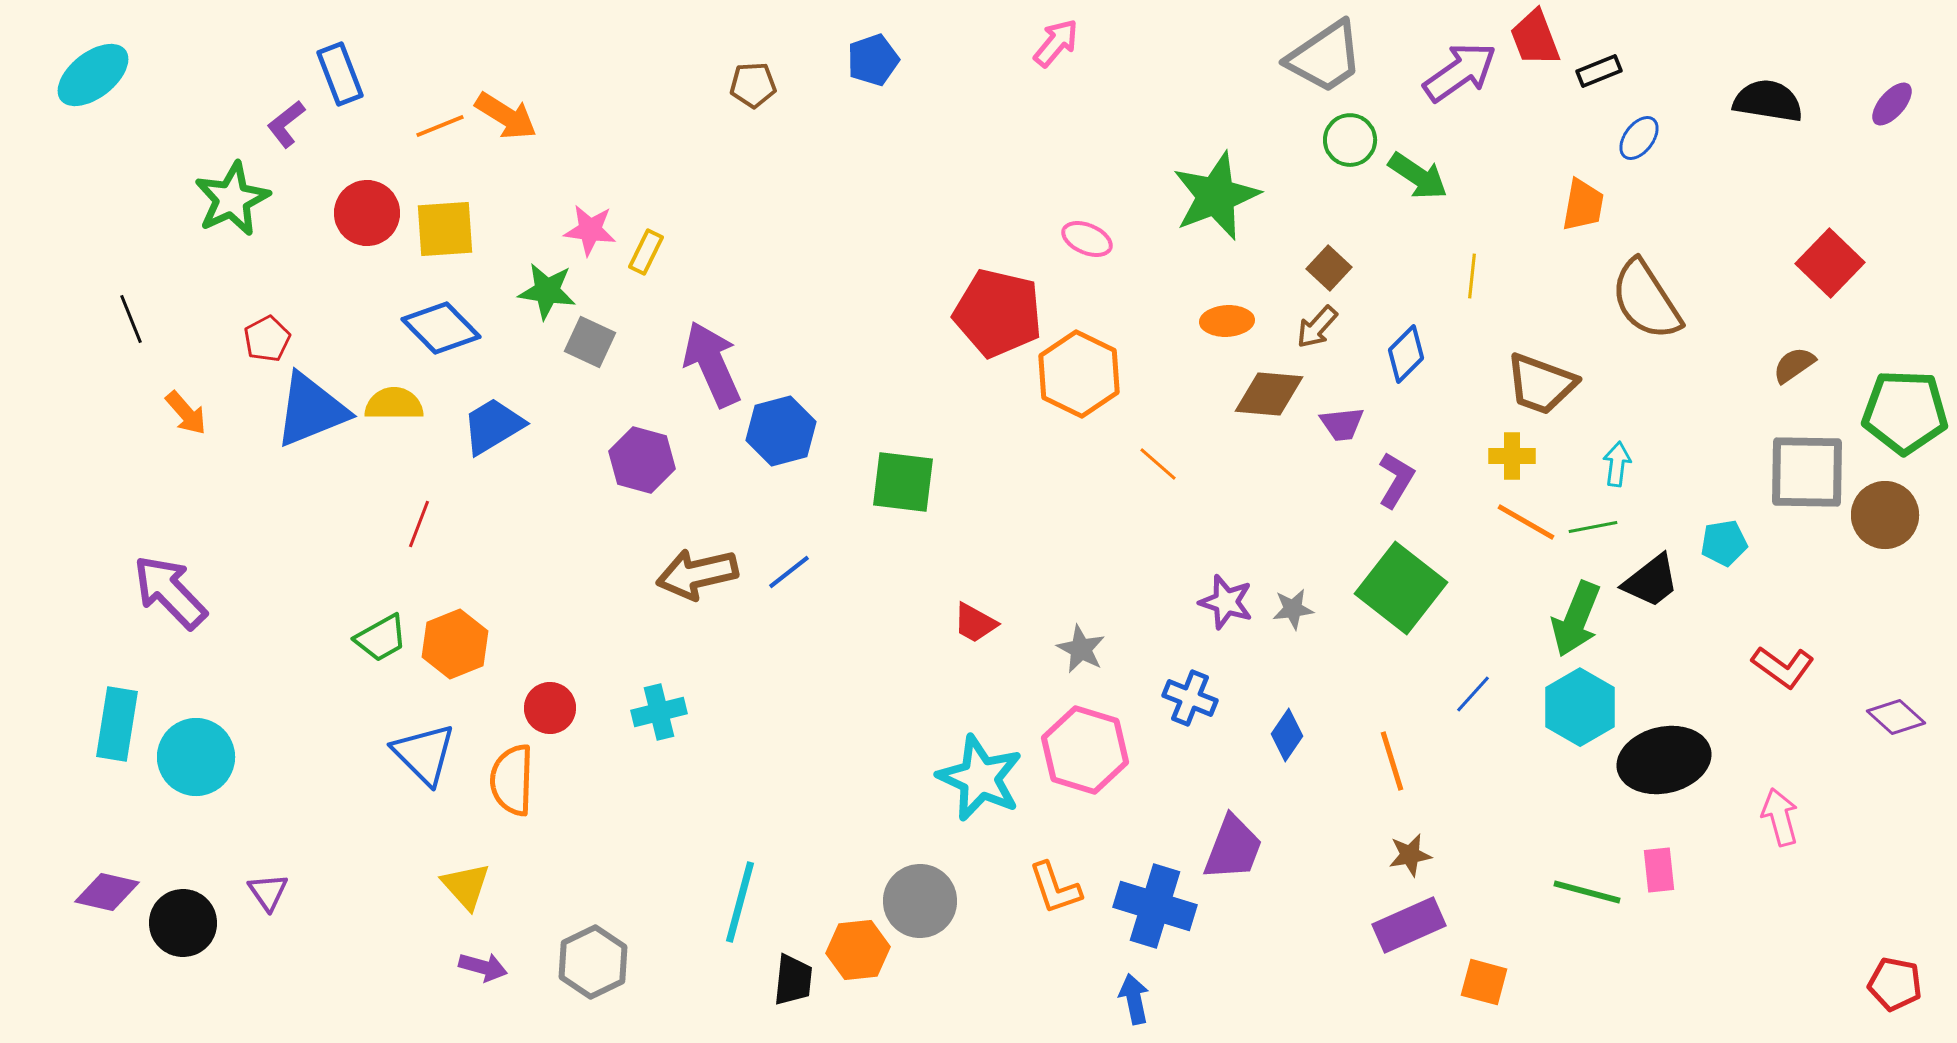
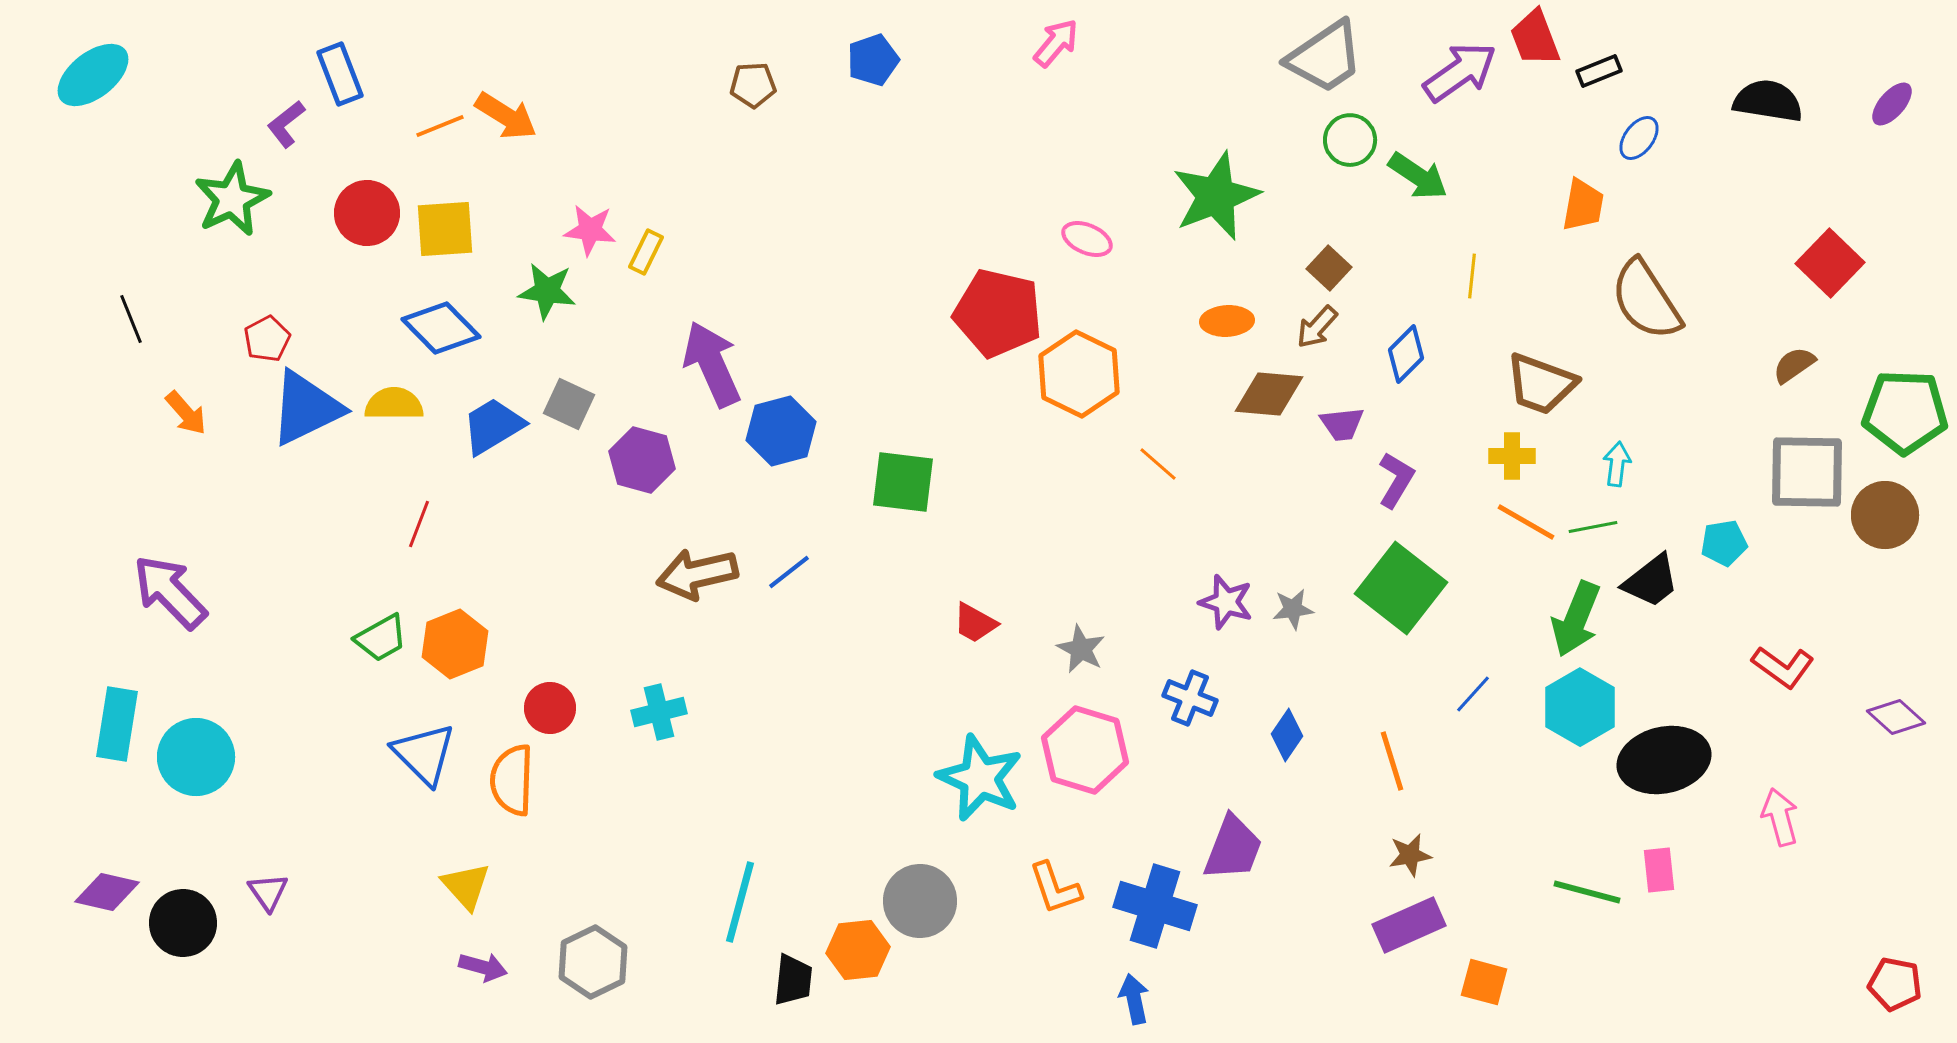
gray square at (590, 342): moved 21 px left, 62 px down
blue triangle at (311, 410): moved 5 px left, 2 px up; rotated 4 degrees counterclockwise
